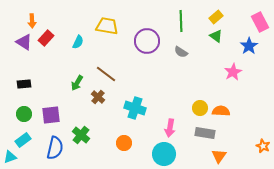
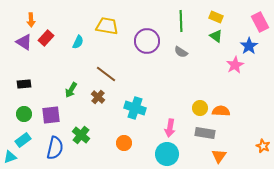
yellow rectangle: rotated 64 degrees clockwise
orange arrow: moved 1 px left, 1 px up
pink star: moved 2 px right, 7 px up
green arrow: moved 6 px left, 7 px down
cyan circle: moved 3 px right
